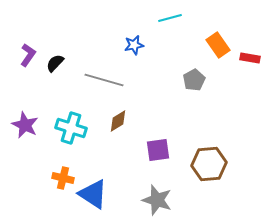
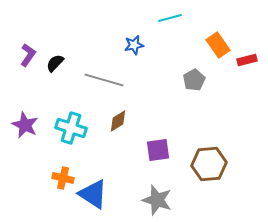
red rectangle: moved 3 px left, 2 px down; rotated 24 degrees counterclockwise
